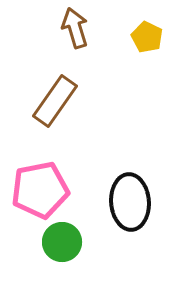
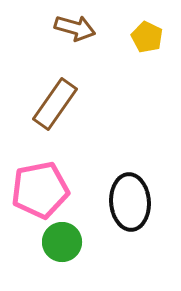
brown arrow: rotated 123 degrees clockwise
brown rectangle: moved 3 px down
